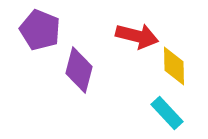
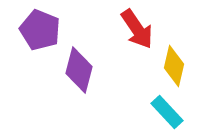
red arrow: moved 7 px up; rotated 42 degrees clockwise
yellow diamond: rotated 15 degrees clockwise
cyan rectangle: moved 1 px up
